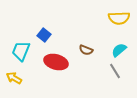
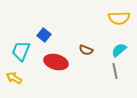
gray line: rotated 21 degrees clockwise
